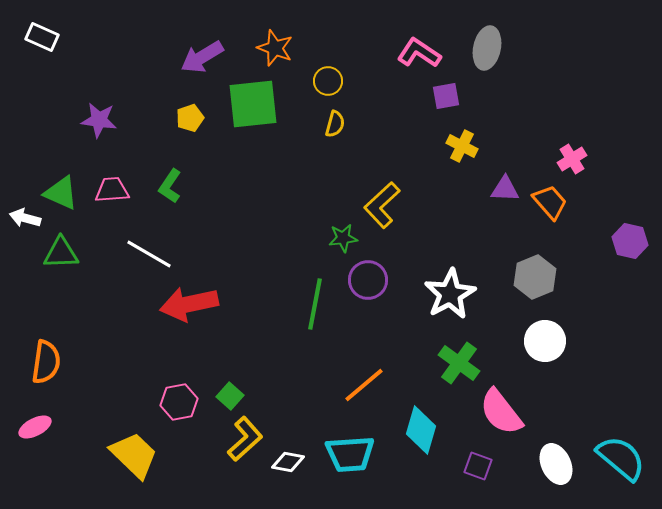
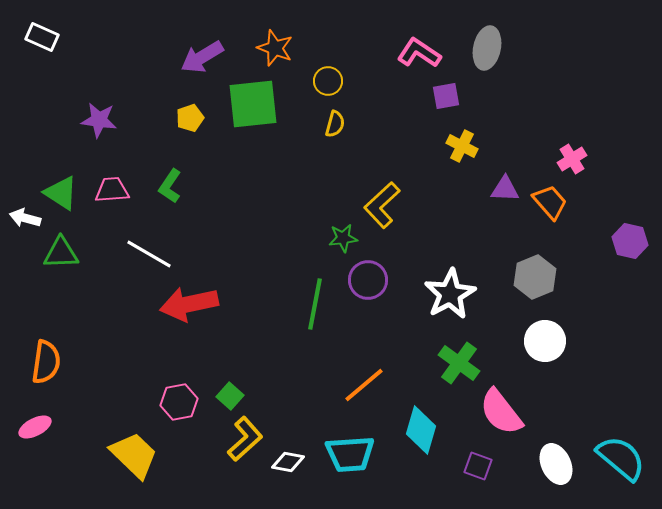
green triangle at (61, 193): rotated 9 degrees clockwise
